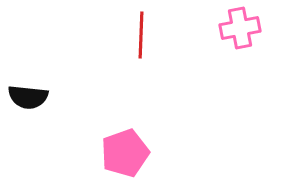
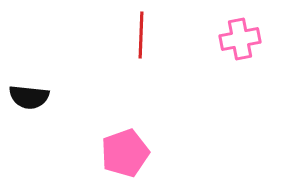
pink cross: moved 11 px down
black semicircle: moved 1 px right
